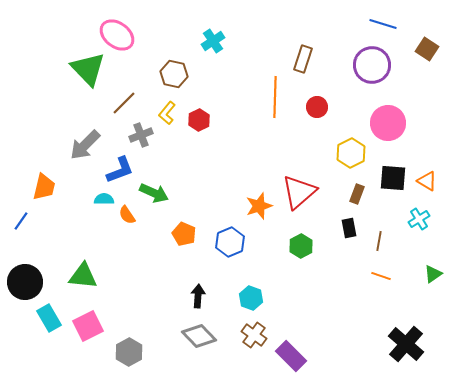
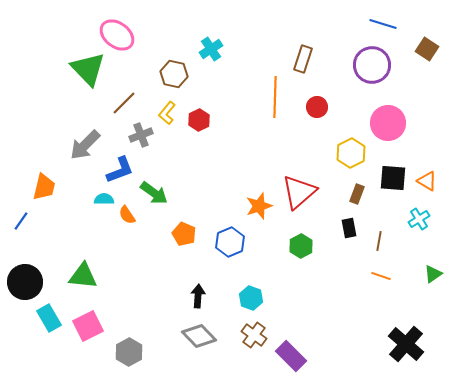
cyan cross at (213, 41): moved 2 px left, 8 px down
green arrow at (154, 193): rotated 12 degrees clockwise
